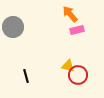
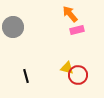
yellow triangle: moved 1 px left, 2 px down
